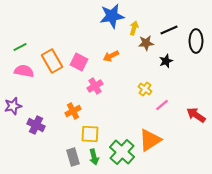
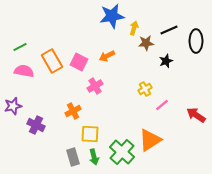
orange arrow: moved 4 px left
yellow cross: rotated 24 degrees clockwise
